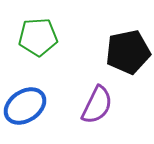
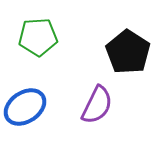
black pentagon: rotated 27 degrees counterclockwise
blue ellipse: moved 1 px down
